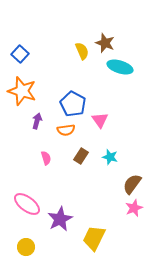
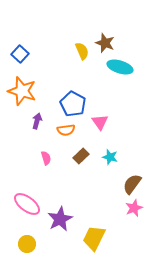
pink triangle: moved 2 px down
brown rectangle: rotated 14 degrees clockwise
yellow circle: moved 1 px right, 3 px up
